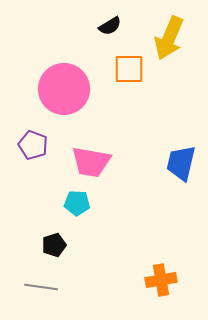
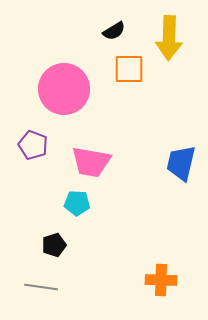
black semicircle: moved 4 px right, 5 px down
yellow arrow: rotated 21 degrees counterclockwise
orange cross: rotated 12 degrees clockwise
